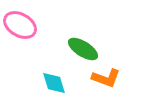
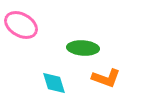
pink ellipse: moved 1 px right
green ellipse: moved 1 px up; rotated 28 degrees counterclockwise
